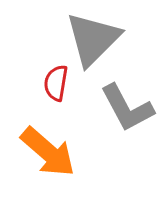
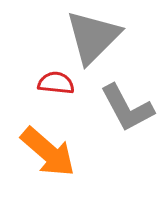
gray triangle: moved 2 px up
red semicircle: rotated 87 degrees clockwise
